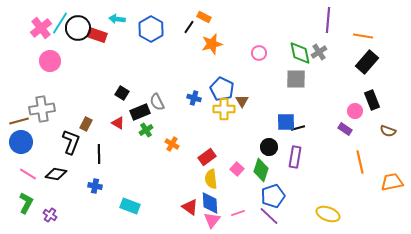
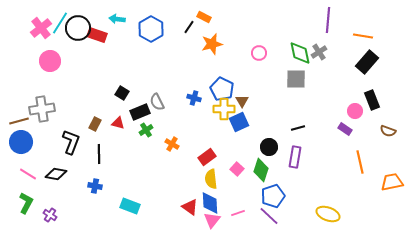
blue square at (286, 122): moved 47 px left; rotated 24 degrees counterclockwise
red triangle at (118, 123): rotated 16 degrees counterclockwise
brown rectangle at (86, 124): moved 9 px right
